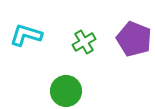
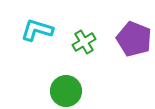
cyan L-shape: moved 11 px right, 5 px up
